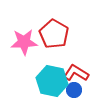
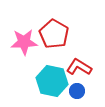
red L-shape: moved 3 px right, 6 px up
blue circle: moved 3 px right, 1 px down
